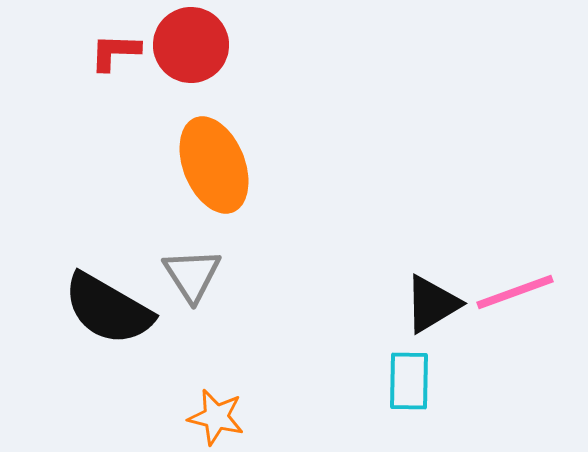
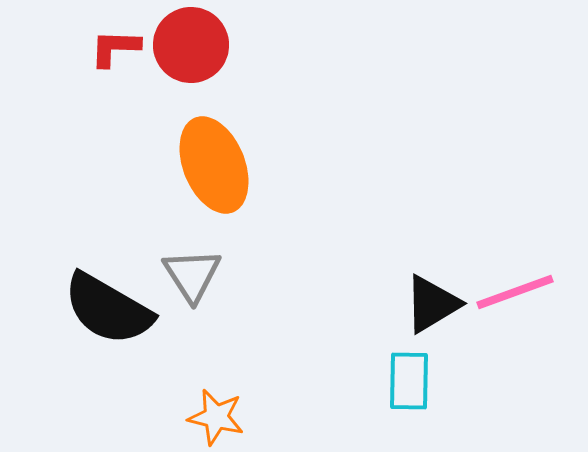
red L-shape: moved 4 px up
